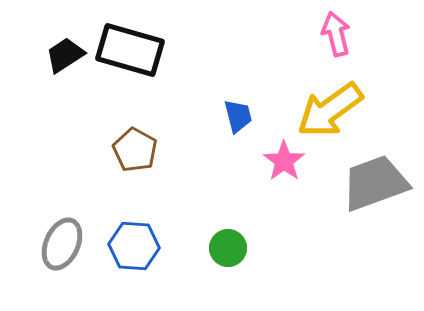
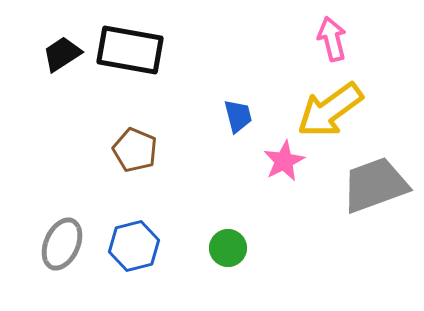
pink arrow: moved 4 px left, 5 px down
black rectangle: rotated 6 degrees counterclockwise
black trapezoid: moved 3 px left, 1 px up
brown pentagon: rotated 6 degrees counterclockwise
pink star: rotated 9 degrees clockwise
gray trapezoid: moved 2 px down
blue hexagon: rotated 18 degrees counterclockwise
